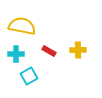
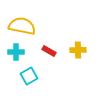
cyan cross: moved 2 px up
